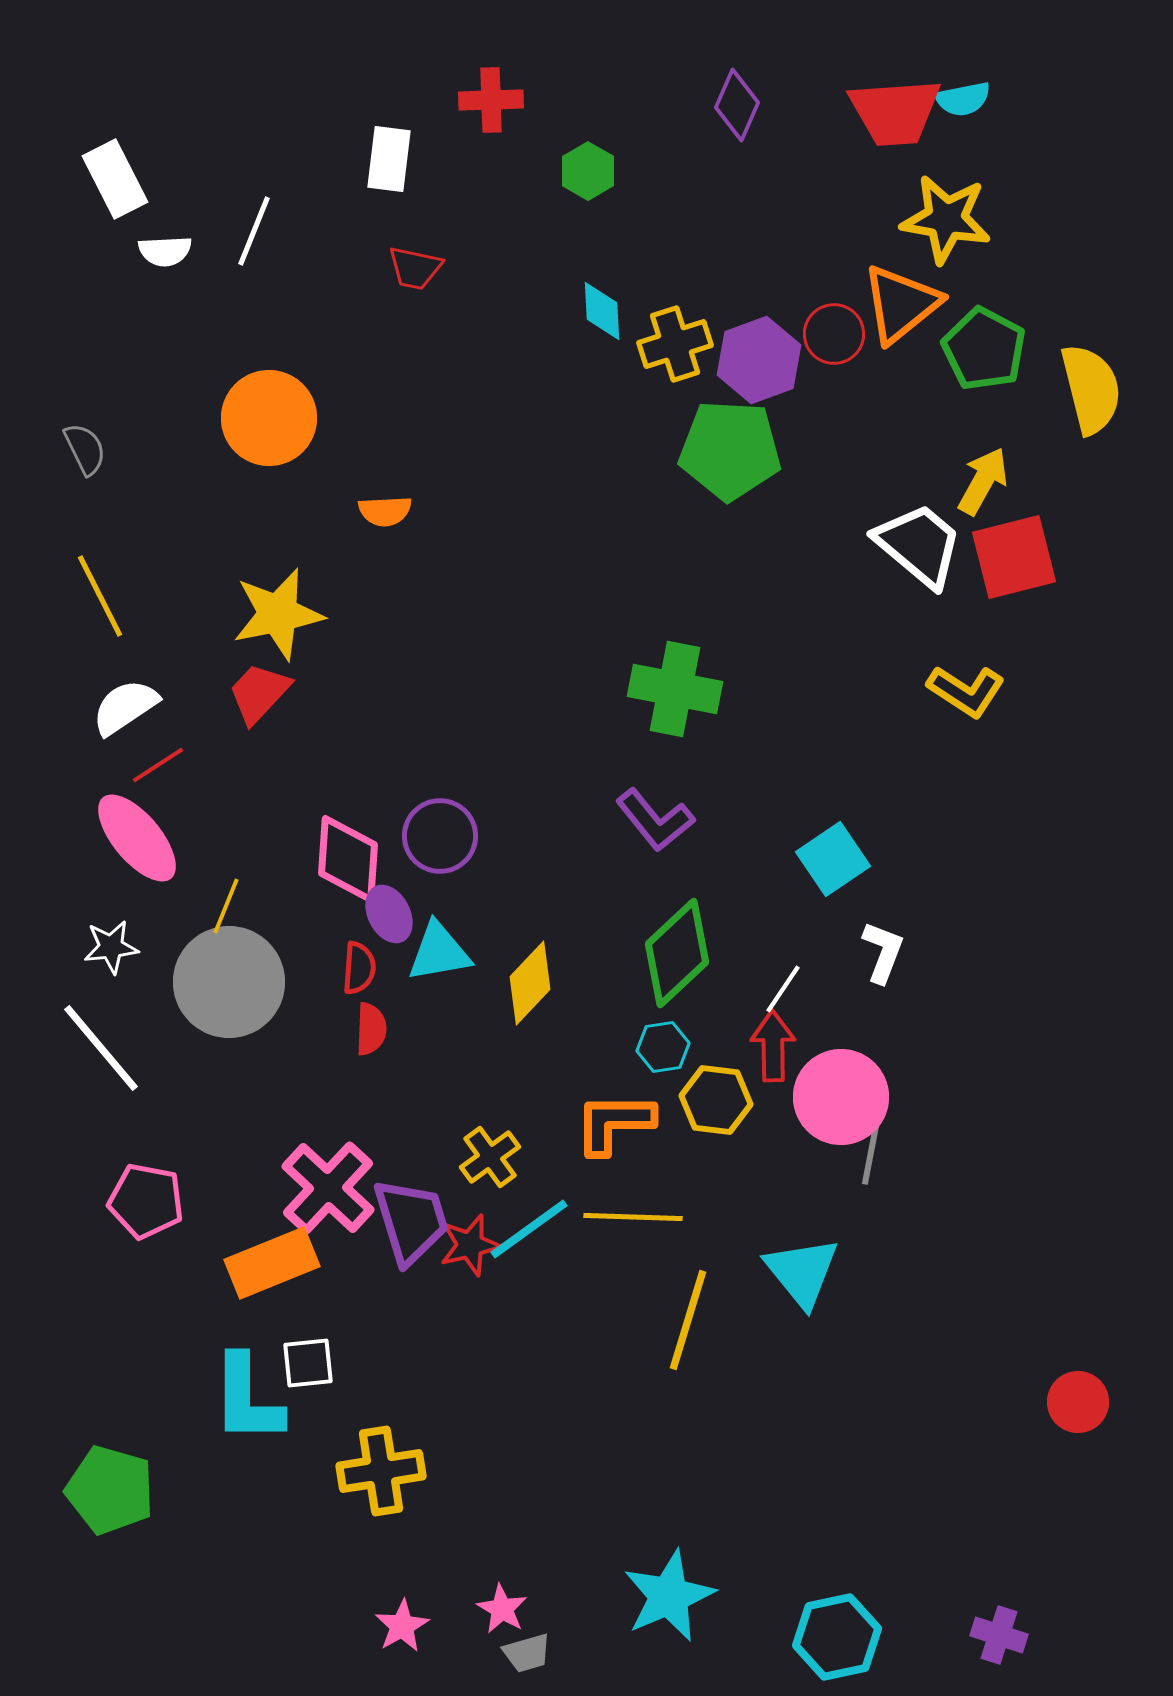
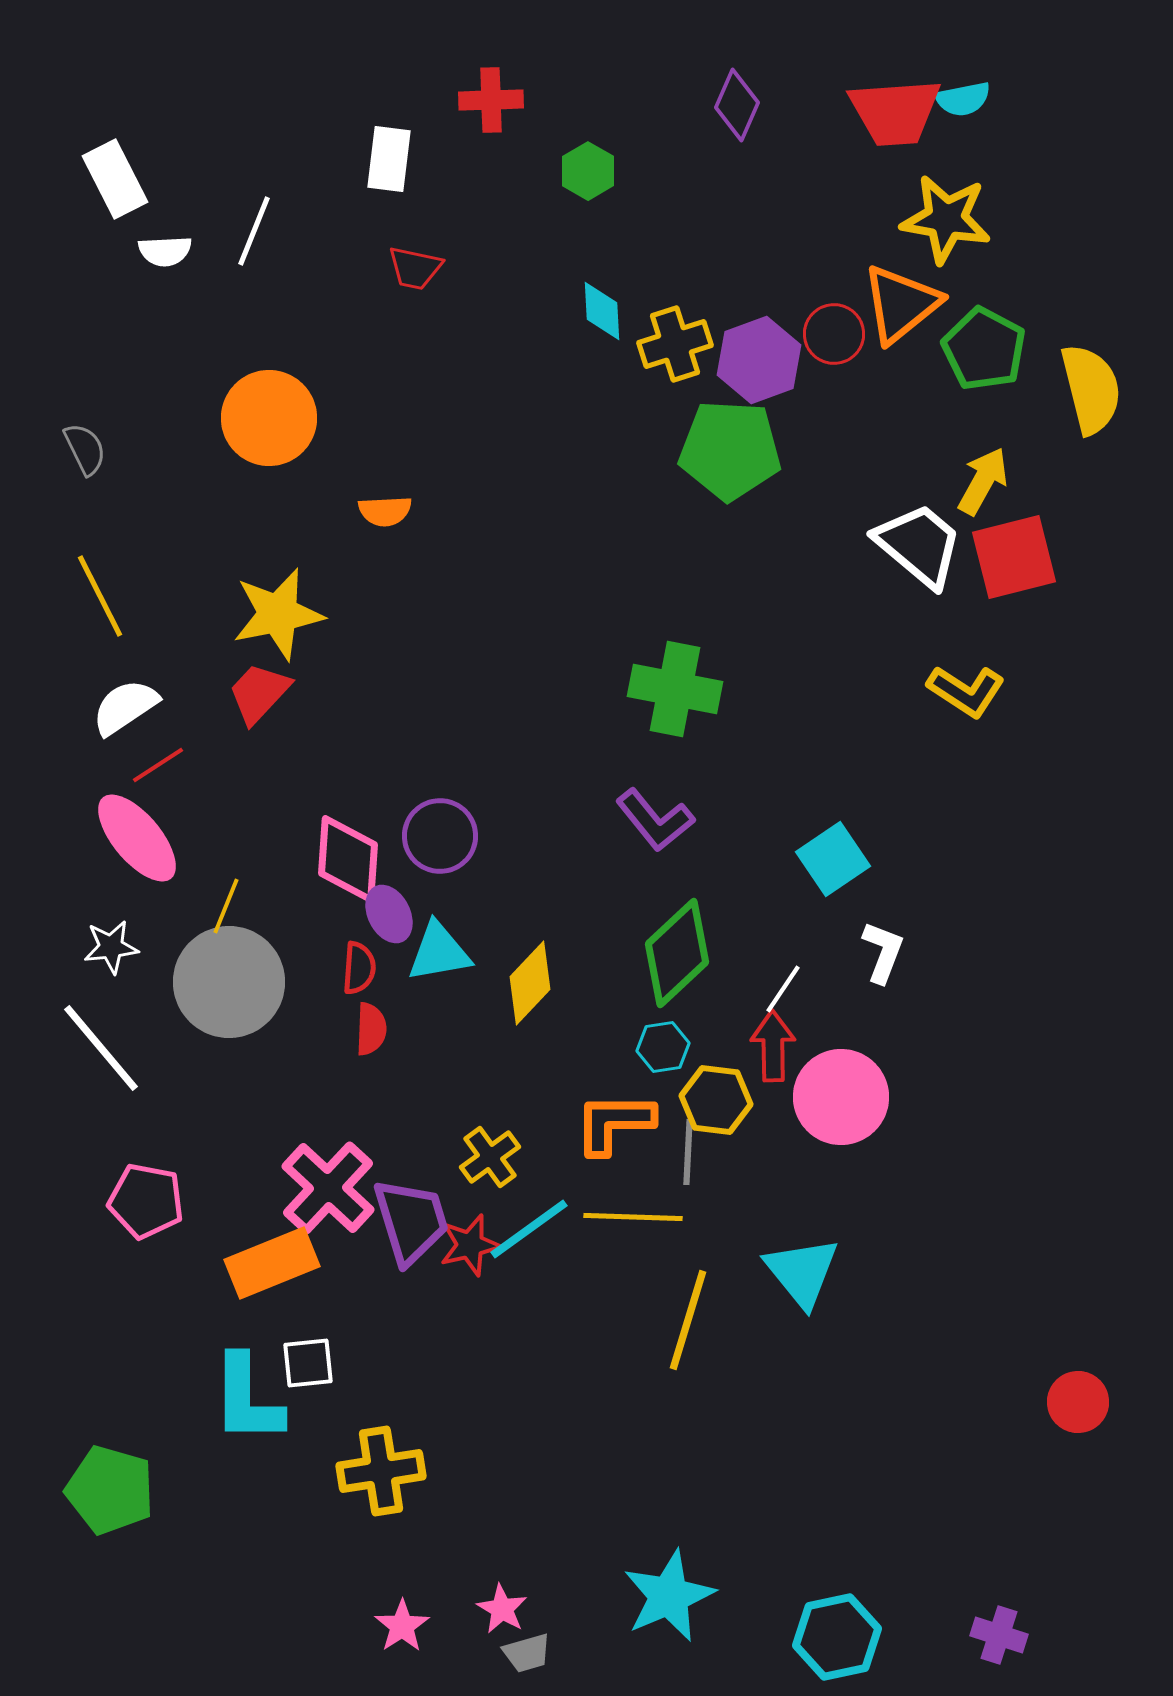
gray line at (871, 1152): moved 183 px left; rotated 8 degrees counterclockwise
pink star at (402, 1626): rotated 4 degrees counterclockwise
